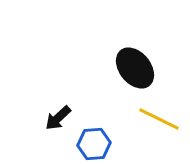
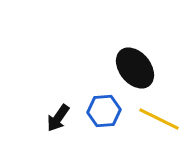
black arrow: rotated 12 degrees counterclockwise
blue hexagon: moved 10 px right, 33 px up
